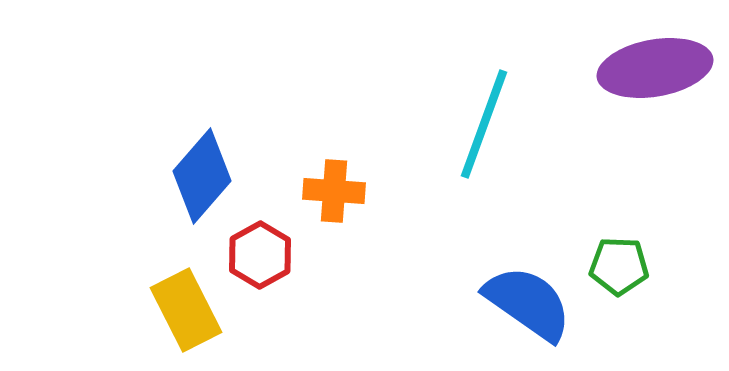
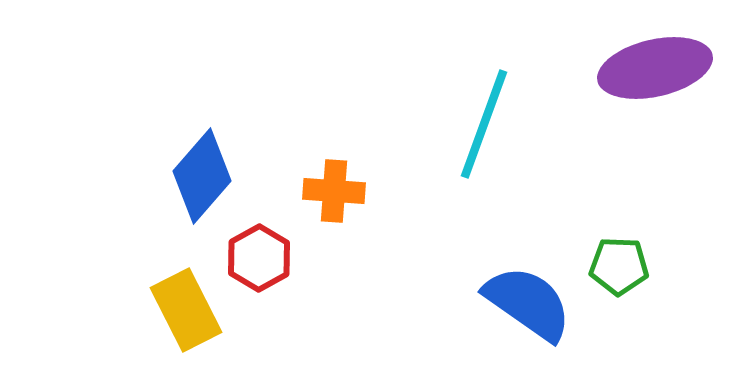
purple ellipse: rotated 3 degrees counterclockwise
red hexagon: moved 1 px left, 3 px down
